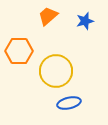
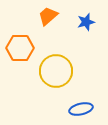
blue star: moved 1 px right, 1 px down
orange hexagon: moved 1 px right, 3 px up
blue ellipse: moved 12 px right, 6 px down
